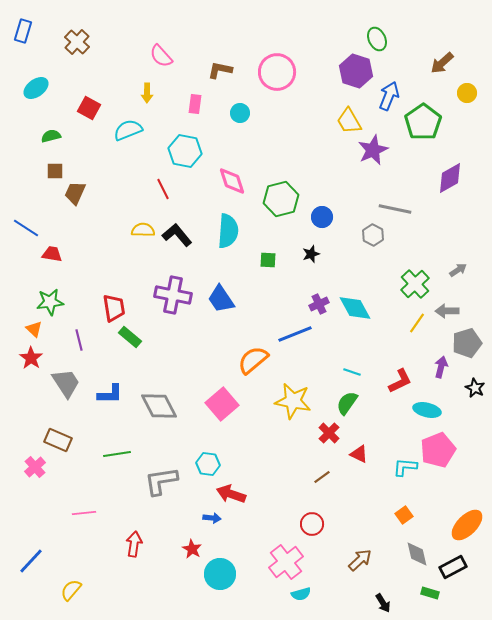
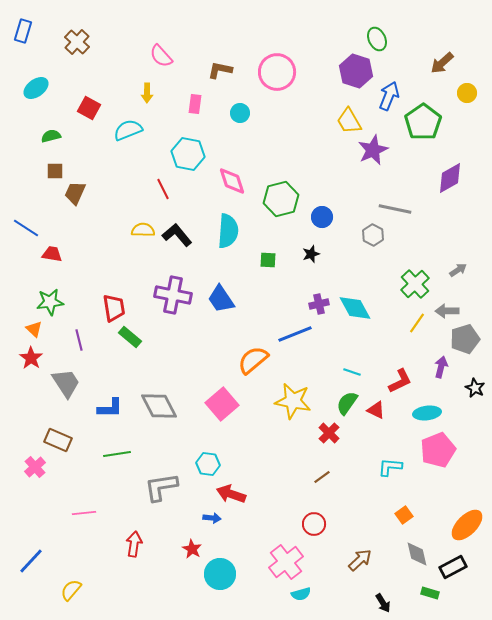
cyan hexagon at (185, 151): moved 3 px right, 3 px down
purple cross at (319, 304): rotated 12 degrees clockwise
gray pentagon at (467, 343): moved 2 px left, 4 px up
blue L-shape at (110, 394): moved 14 px down
cyan ellipse at (427, 410): moved 3 px down; rotated 20 degrees counterclockwise
red triangle at (359, 454): moved 17 px right, 44 px up
cyan L-shape at (405, 467): moved 15 px left
gray L-shape at (161, 481): moved 6 px down
red circle at (312, 524): moved 2 px right
